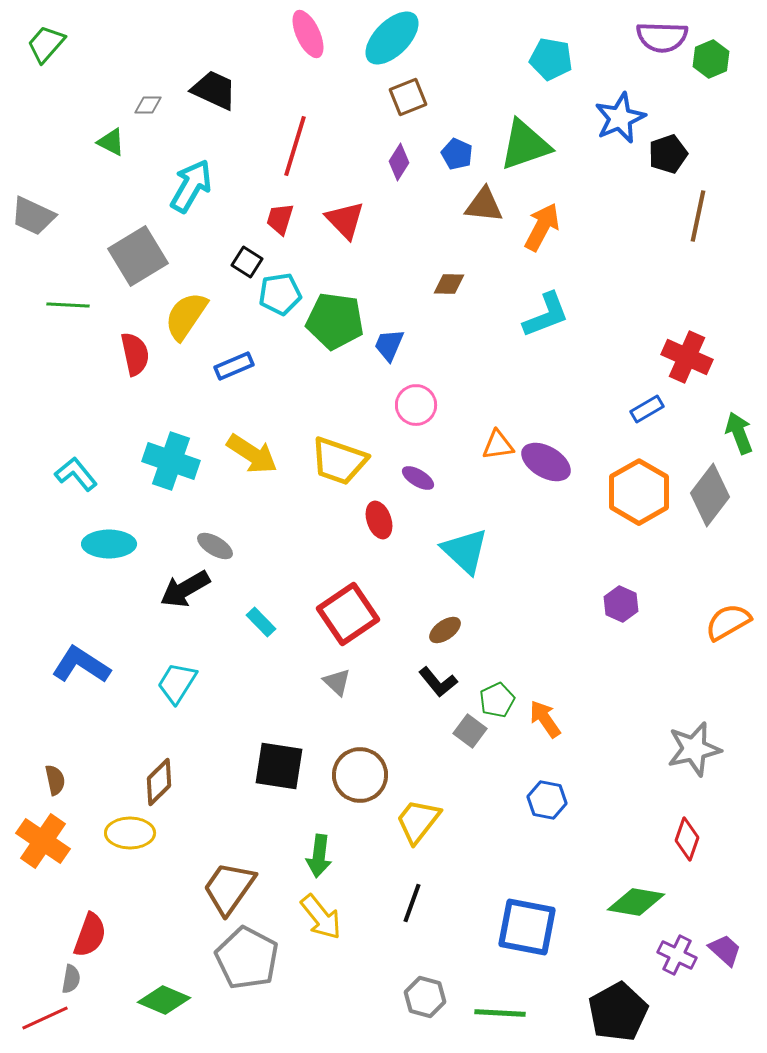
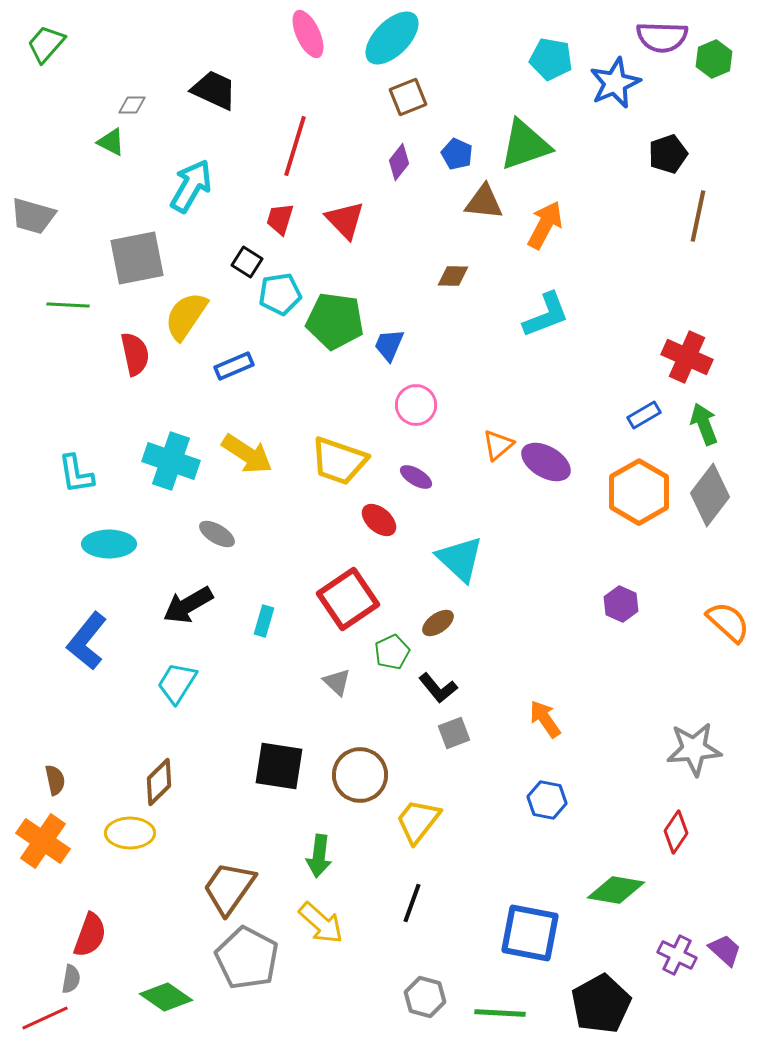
green hexagon at (711, 59): moved 3 px right
gray diamond at (148, 105): moved 16 px left
blue star at (620, 118): moved 5 px left, 35 px up
purple diamond at (399, 162): rotated 6 degrees clockwise
brown triangle at (484, 205): moved 3 px up
gray trapezoid at (33, 216): rotated 9 degrees counterclockwise
orange arrow at (542, 227): moved 3 px right, 2 px up
gray square at (138, 256): moved 1 px left, 2 px down; rotated 20 degrees clockwise
brown diamond at (449, 284): moved 4 px right, 8 px up
blue rectangle at (647, 409): moved 3 px left, 6 px down
green arrow at (739, 433): moved 35 px left, 9 px up
orange triangle at (498, 445): rotated 32 degrees counterclockwise
yellow arrow at (252, 454): moved 5 px left
cyan L-shape at (76, 474): rotated 150 degrees counterclockwise
purple ellipse at (418, 478): moved 2 px left, 1 px up
red ellipse at (379, 520): rotated 30 degrees counterclockwise
gray ellipse at (215, 546): moved 2 px right, 12 px up
cyan triangle at (465, 551): moved 5 px left, 8 px down
black arrow at (185, 589): moved 3 px right, 16 px down
red square at (348, 614): moved 15 px up
cyan rectangle at (261, 622): moved 3 px right, 1 px up; rotated 60 degrees clockwise
orange semicircle at (728, 622): rotated 72 degrees clockwise
brown ellipse at (445, 630): moved 7 px left, 7 px up
blue L-shape at (81, 665): moved 6 px right, 24 px up; rotated 84 degrees counterclockwise
black L-shape at (438, 682): moved 6 px down
green pentagon at (497, 700): moved 105 px left, 48 px up
gray square at (470, 731): moved 16 px left, 2 px down; rotated 32 degrees clockwise
gray star at (694, 749): rotated 8 degrees clockwise
red diamond at (687, 839): moved 11 px left, 7 px up; rotated 15 degrees clockwise
green diamond at (636, 902): moved 20 px left, 12 px up
yellow arrow at (321, 917): moved 6 px down; rotated 9 degrees counterclockwise
blue square at (527, 927): moved 3 px right, 6 px down
green diamond at (164, 1000): moved 2 px right, 3 px up; rotated 12 degrees clockwise
black pentagon at (618, 1012): moved 17 px left, 8 px up
